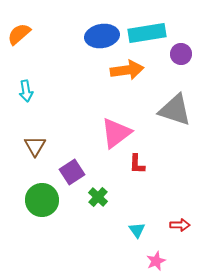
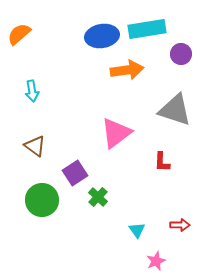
cyan rectangle: moved 4 px up
cyan arrow: moved 6 px right
brown triangle: rotated 25 degrees counterclockwise
red L-shape: moved 25 px right, 2 px up
purple square: moved 3 px right, 1 px down
